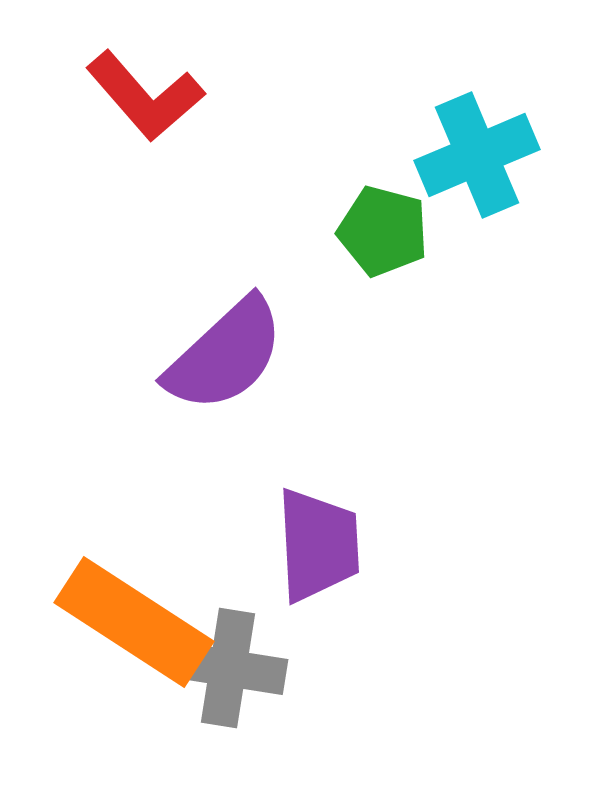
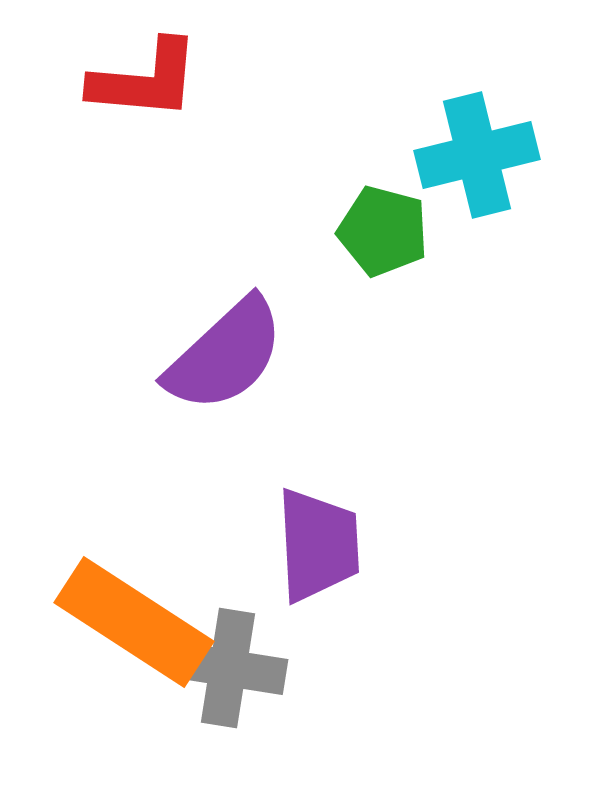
red L-shape: moved 16 px up; rotated 44 degrees counterclockwise
cyan cross: rotated 9 degrees clockwise
